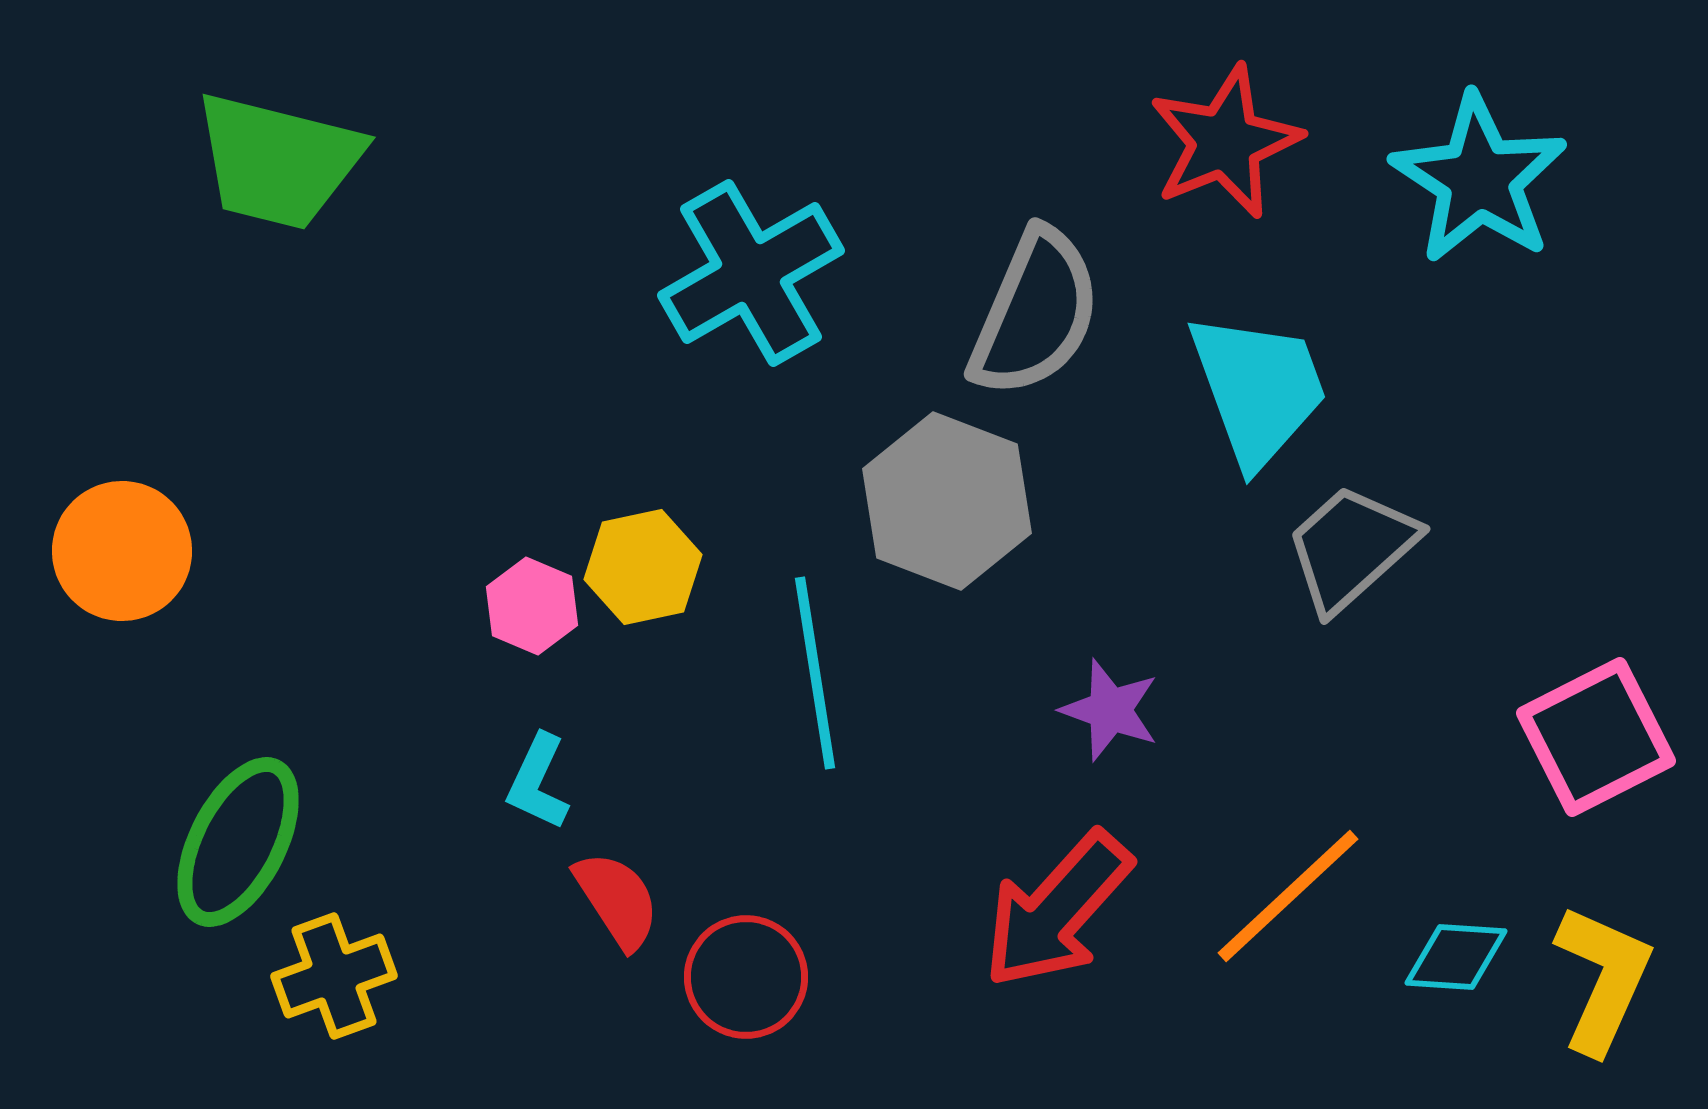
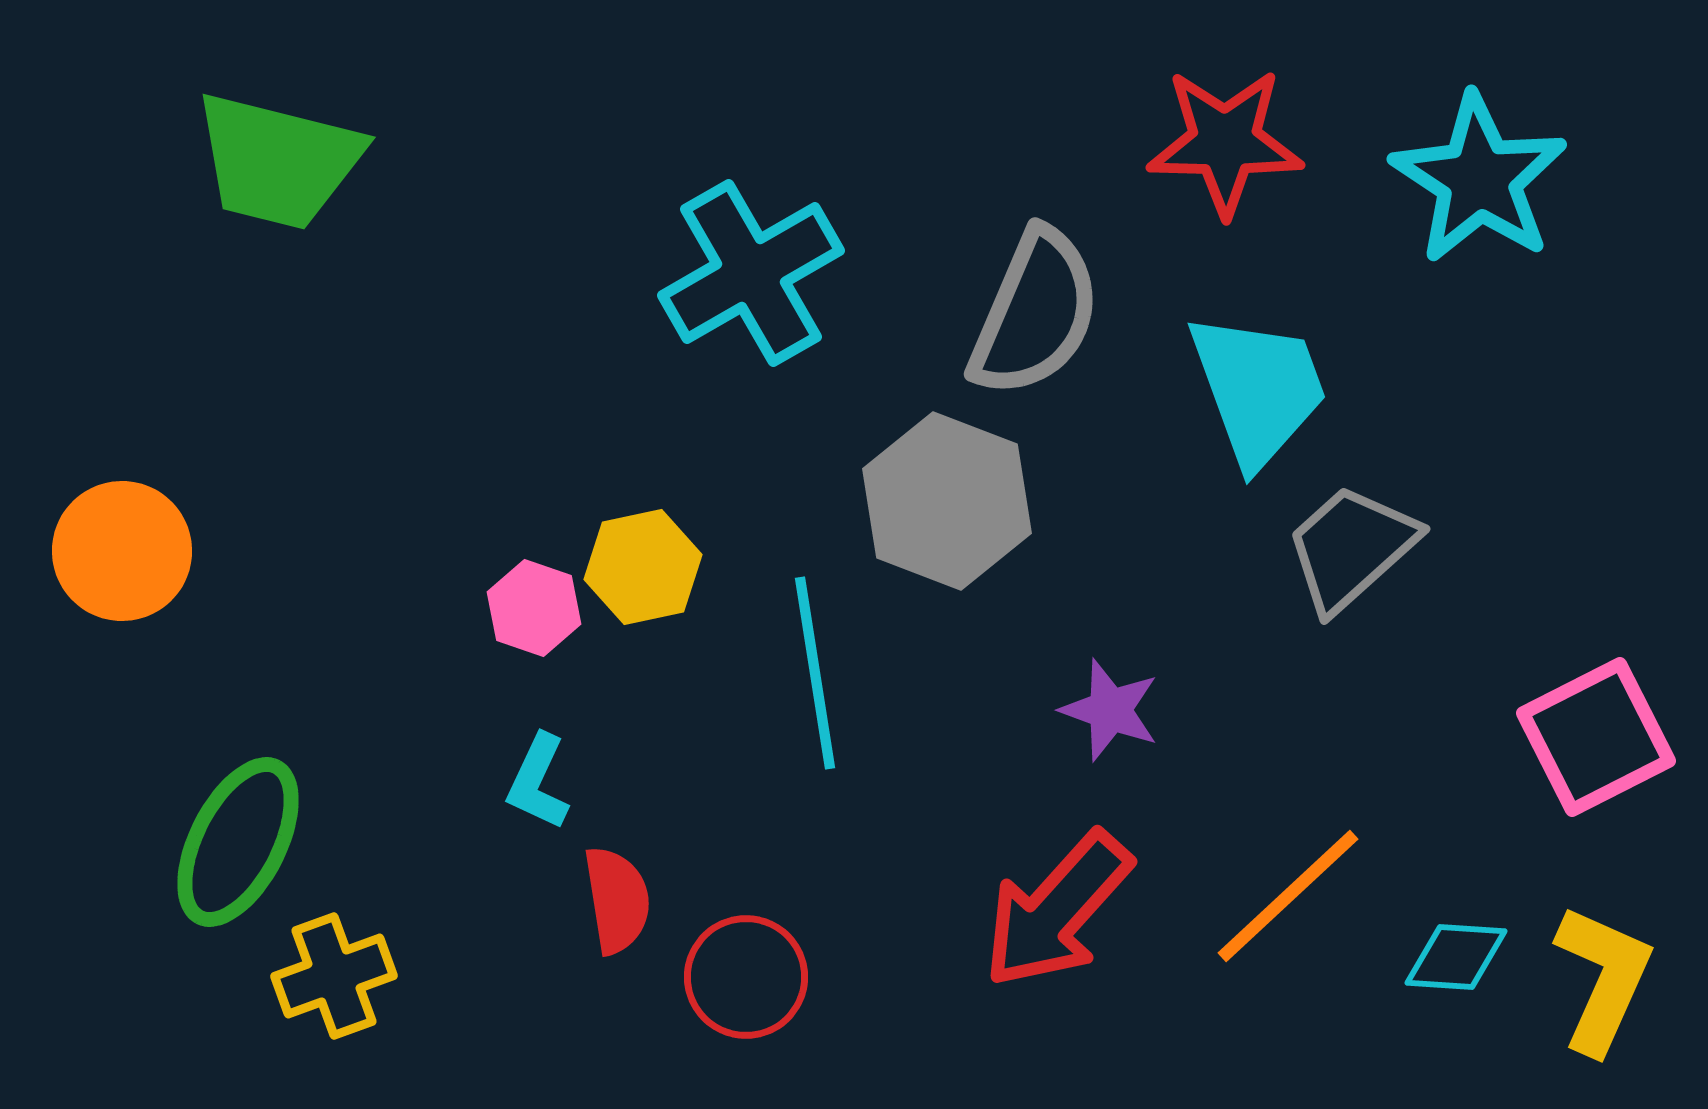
red star: rotated 23 degrees clockwise
pink hexagon: moved 2 px right, 2 px down; rotated 4 degrees counterclockwise
red semicircle: rotated 24 degrees clockwise
